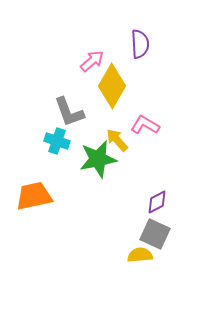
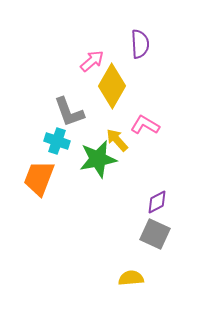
orange trapezoid: moved 5 px right, 18 px up; rotated 57 degrees counterclockwise
yellow semicircle: moved 9 px left, 23 px down
